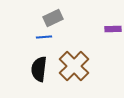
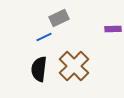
gray rectangle: moved 6 px right
blue line: rotated 21 degrees counterclockwise
